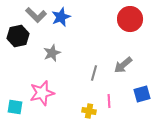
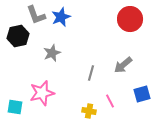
gray L-shape: rotated 25 degrees clockwise
gray line: moved 3 px left
pink line: moved 1 px right; rotated 24 degrees counterclockwise
